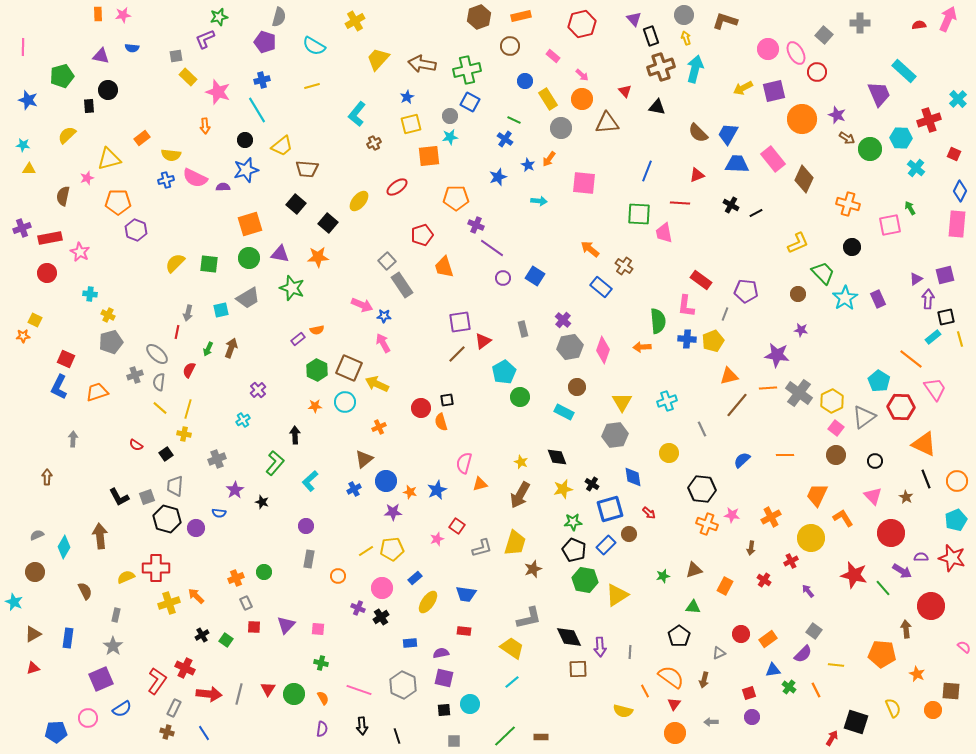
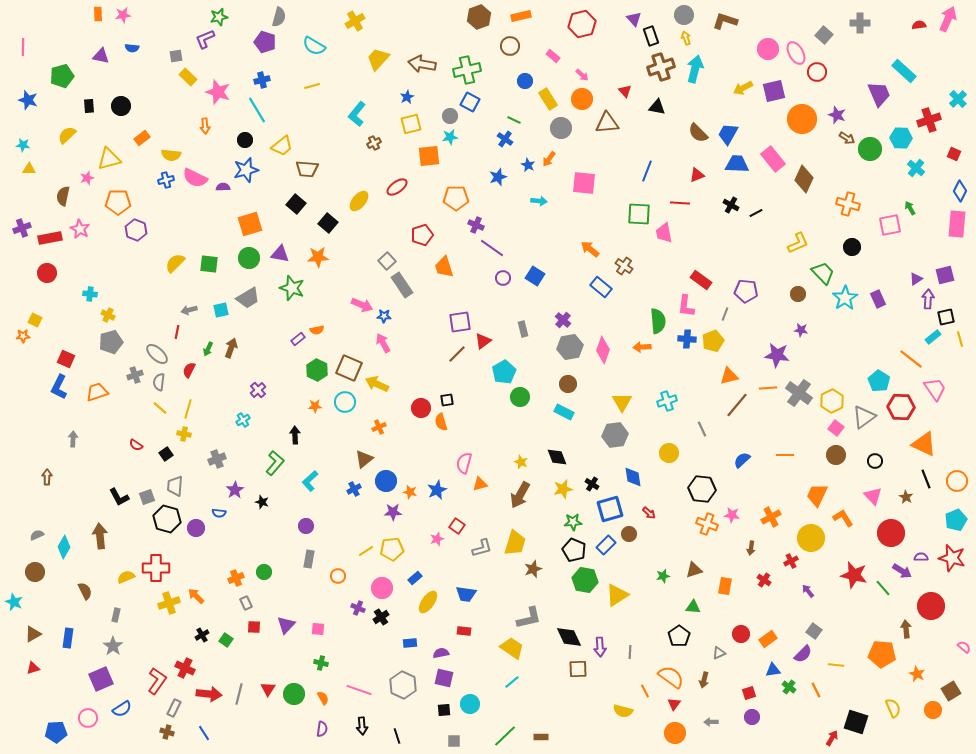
black circle at (108, 90): moved 13 px right, 16 px down
pink star at (80, 252): moved 23 px up
gray arrow at (188, 313): moved 1 px right, 3 px up; rotated 63 degrees clockwise
brown circle at (577, 387): moved 9 px left, 3 px up
orange rectangle at (725, 586): rotated 18 degrees counterclockwise
brown square at (951, 691): rotated 36 degrees counterclockwise
